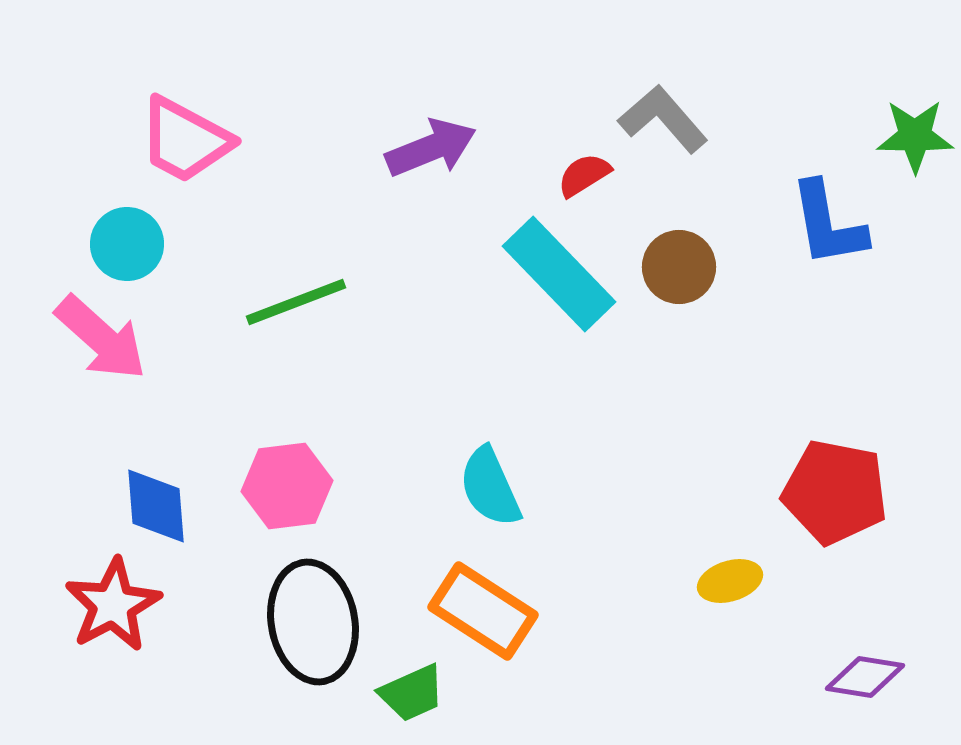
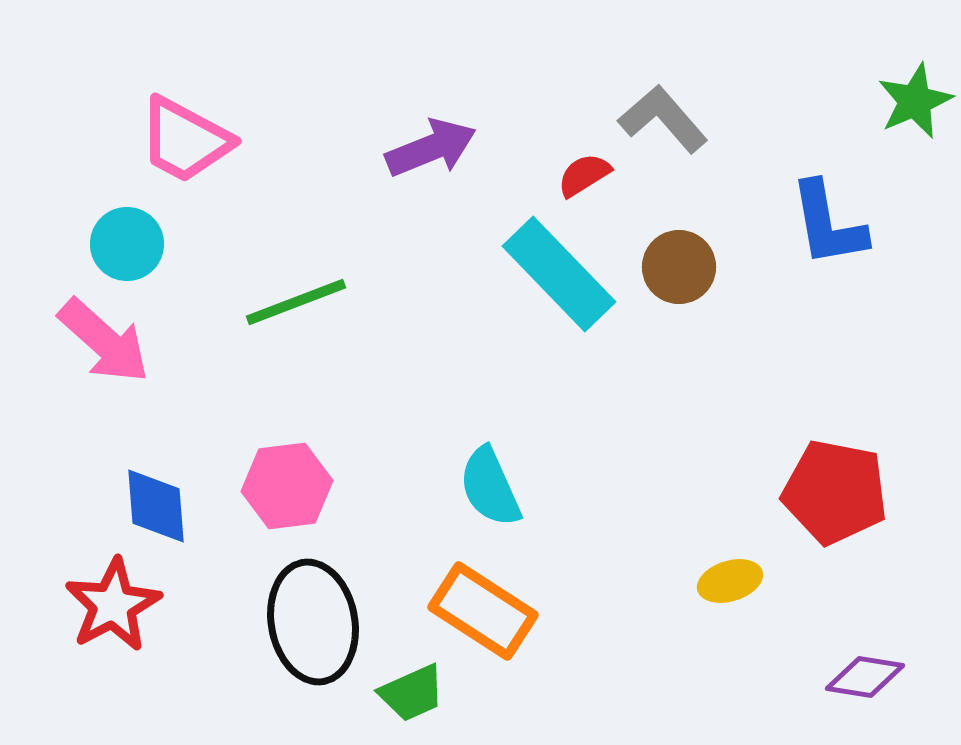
green star: moved 35 px up; rotated 24 degrees counterclockwise
pink arrow: moved 3 px right, 3 px down
